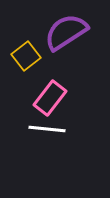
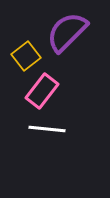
purple semicircle: moved 1 px right; rotated 12 degrees counterclockwise
pink rectangle: moved 8 px left, 7 px up
